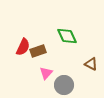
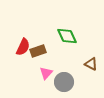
gray circle: moved 3 px up
